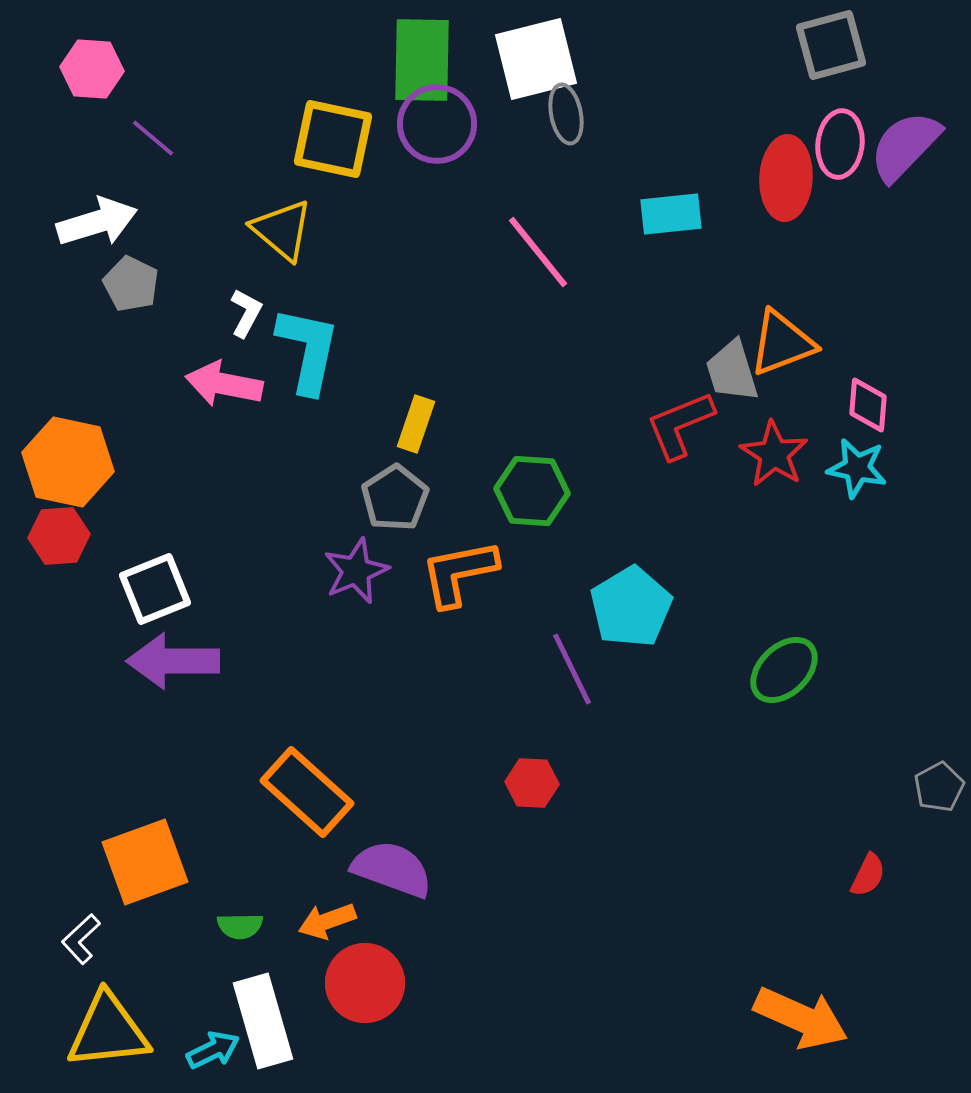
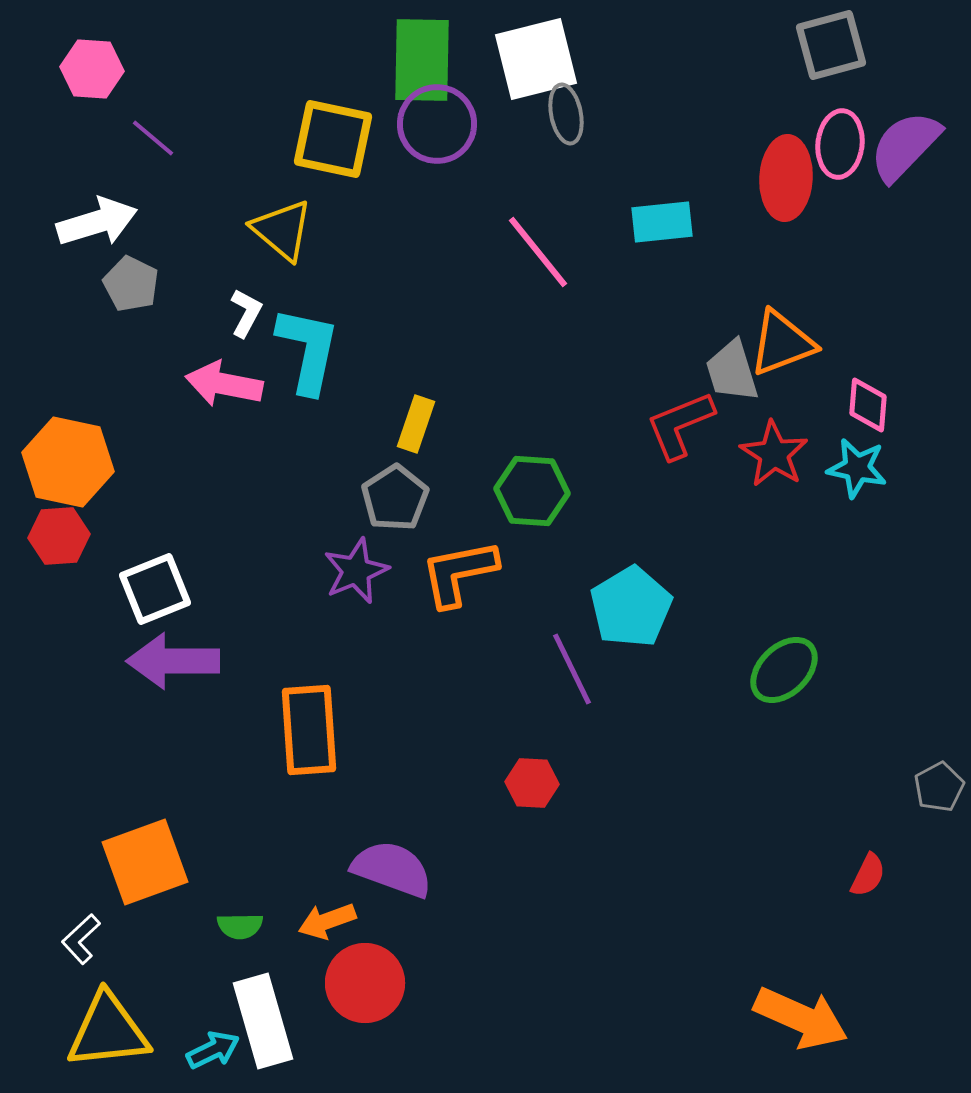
cyan rectangle at (671, 214): moved 9 px left, 8 px down
orange rectangle at (307, 792): moved 2 px right, 62 px up; rotated 44 degrees clockwise
